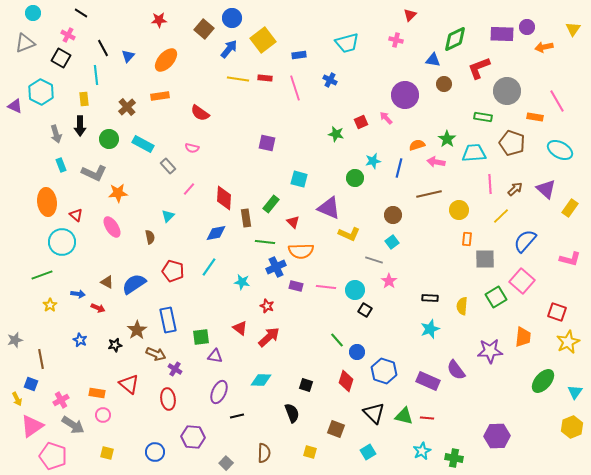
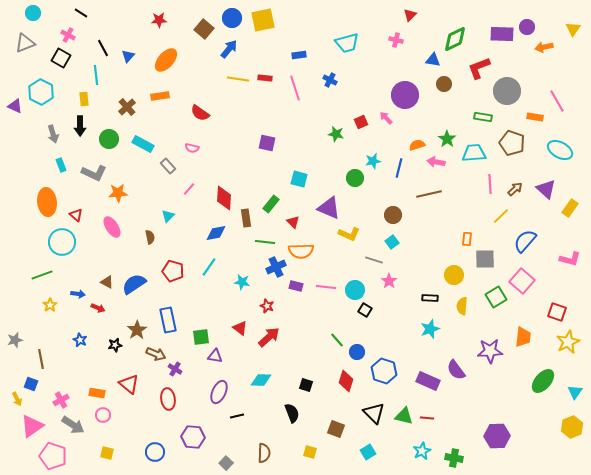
yellow square at (263, 40): moved 20 px up; rotated 25 degrees clockwise
gray arrow at (56, 134): moved 3 px left
yellow circle at (459, 210): moved 5 px left, 65 px down
